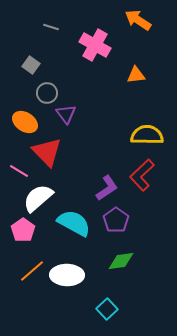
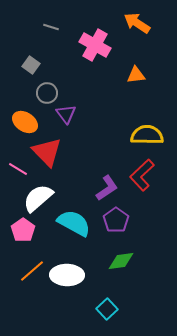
orange arrow: moved 1 px left, 3 px down
pink line: moved 1 px left, 2 px up
